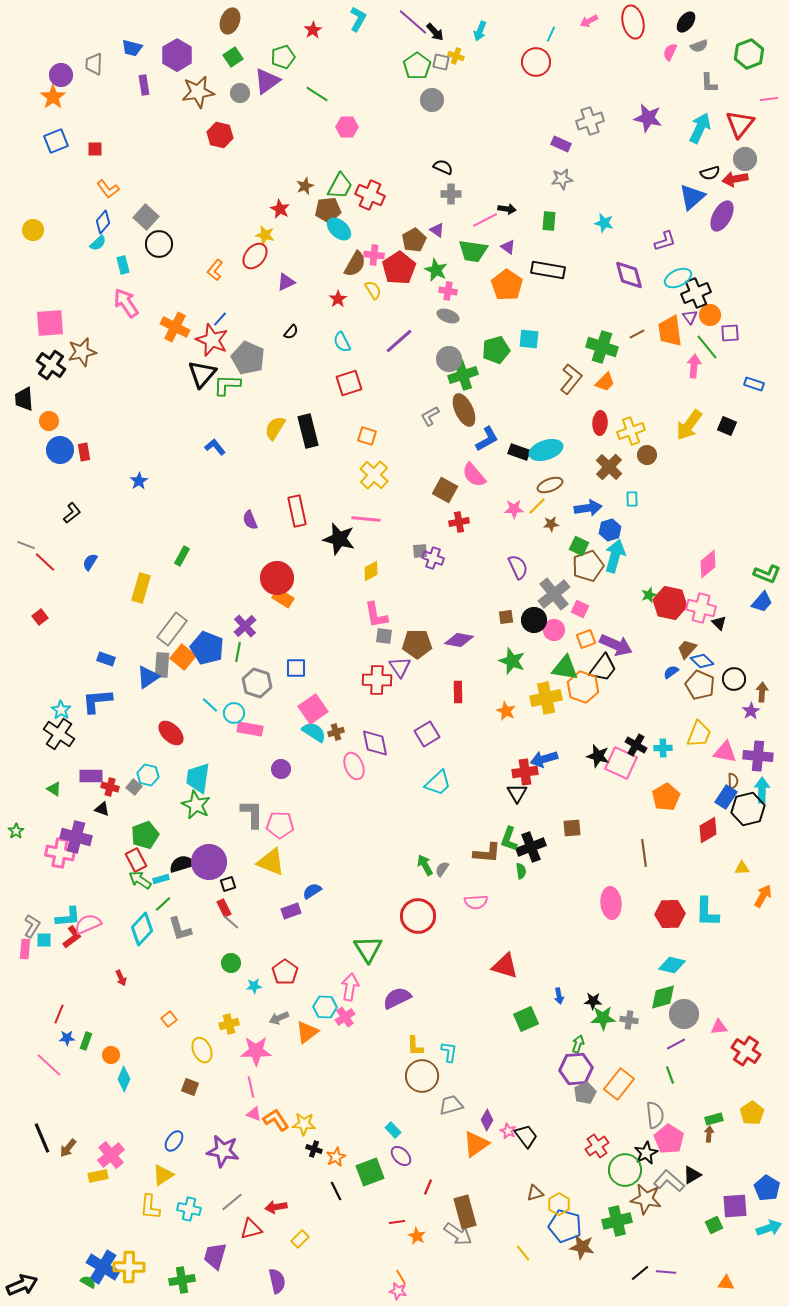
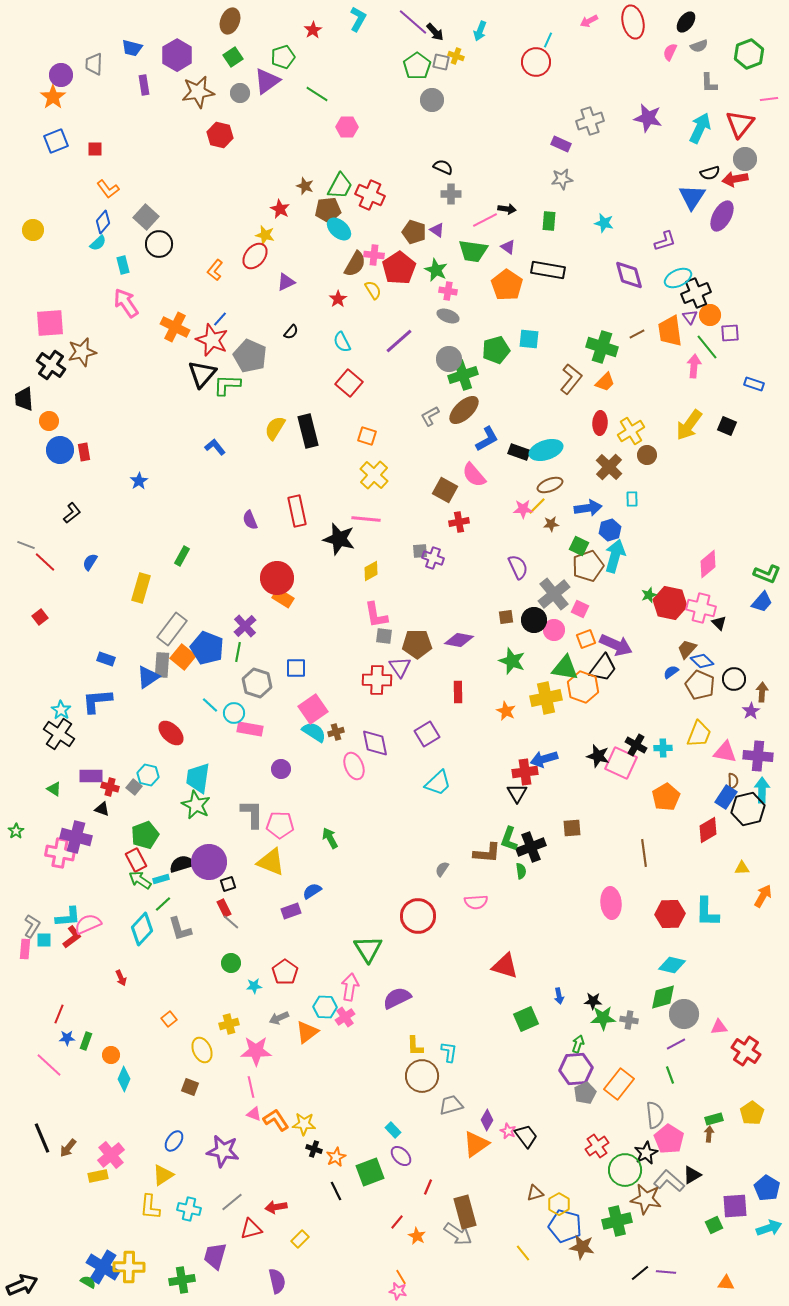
cyan line at (551, 34): moved 3 px left, 6 px down
brown star at (305, 186): rotated 30 degrees counterclockwise
blue triangle at (692, 197): rotated 16 degrees counterclockwise
brown pentagon at (414, 240): moved 8 px up; rotated 25 degrees counterclockwise
gray pentagon at (248, 358): moved 2 px right, 2 px up
red square at (349, 383): rotated 32 degrees counterclockwise
brown ellipse at (464, 410): rotated 72 degrees clockwise
yellow cross at (631, 431): rotated 12 degrees counterclockwise
pink star at (514, 509): moved 9 px right
green arrow at (425, 865): moved 95 px left, 27 px up
red line at (397, 1222): rotated 42 degrees counterclockwise
